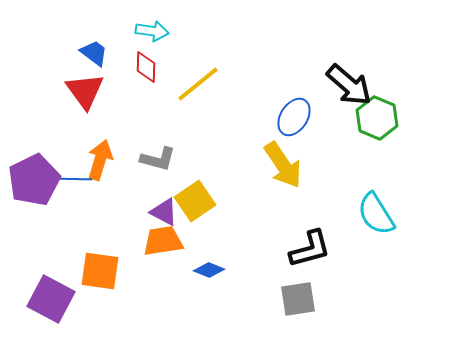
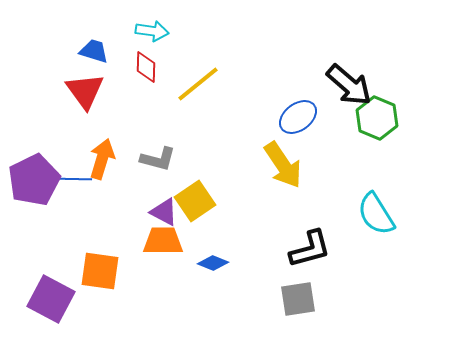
blue trapezoid: moved 2 px up; rotated 20 degrees counterclockwise
blue ellipse: moved 4 px right; rotated 21 degrees clockwise
orange arrow: moved 2 px right, 1 px up
orange trapezoid: rotated 9 degrees clockwise
blue diamond: moved 4 px right, 7 px up
